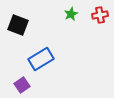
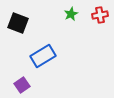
black square: moved 2 px up
blue rectangle: moved 2 px right, 3 px up
